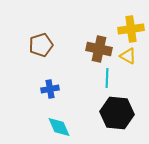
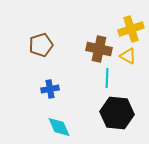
yellow cross: rotated 10 degrees counterclockwise
